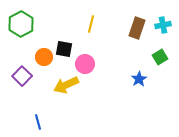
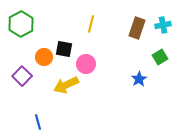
pink circle: moved 1 px right
